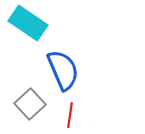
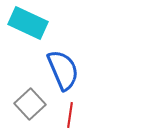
cyan rectangle: rotated 9 degrees counterclockwise
